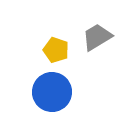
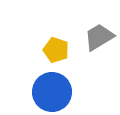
gray trapezoid: moved 2 px right
